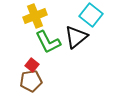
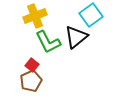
cyan square: rotated 15 degrees clockwise
brown pentagon: rotated 15 degrees counterclockwise
